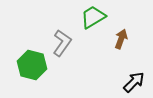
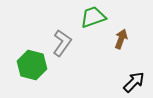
green trapezoid: rotated 12 degrees clockwise
